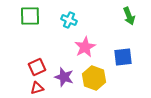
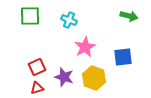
green arrow: rotated 54 degrees counterclockwise
